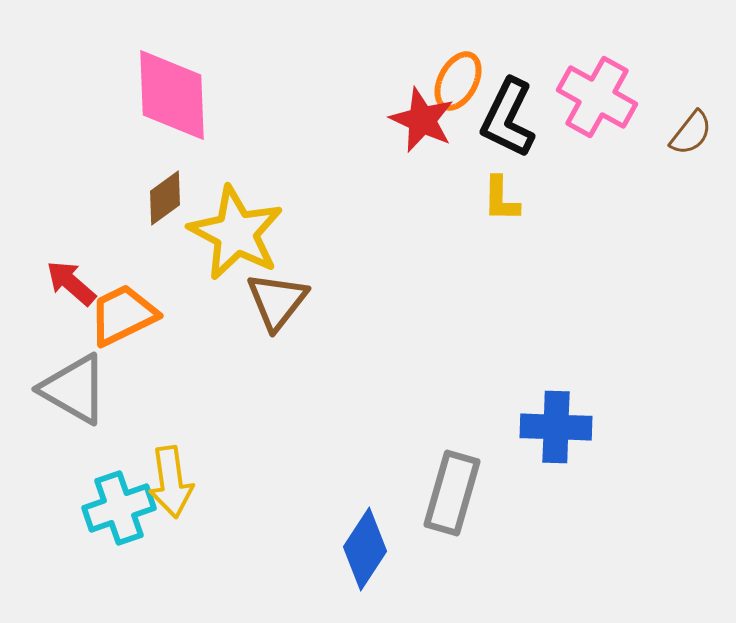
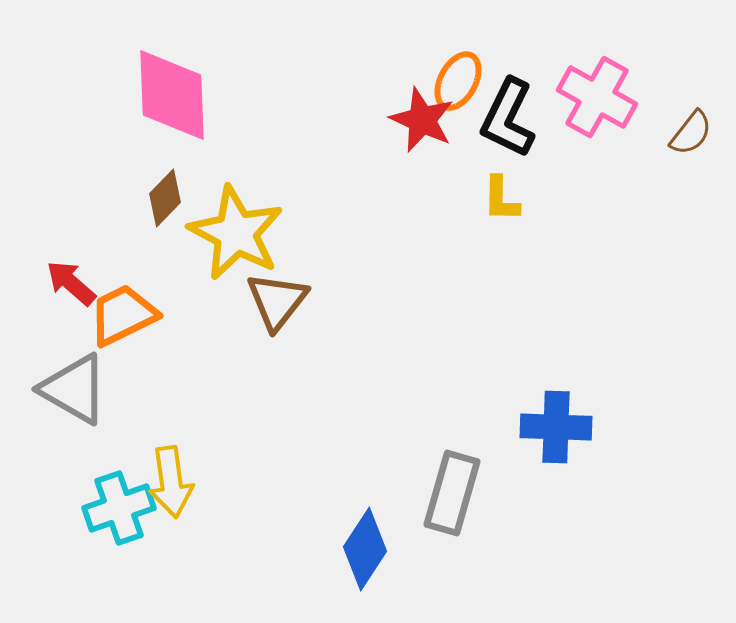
brown diamond: rotated 10 degrees counterclockwise
